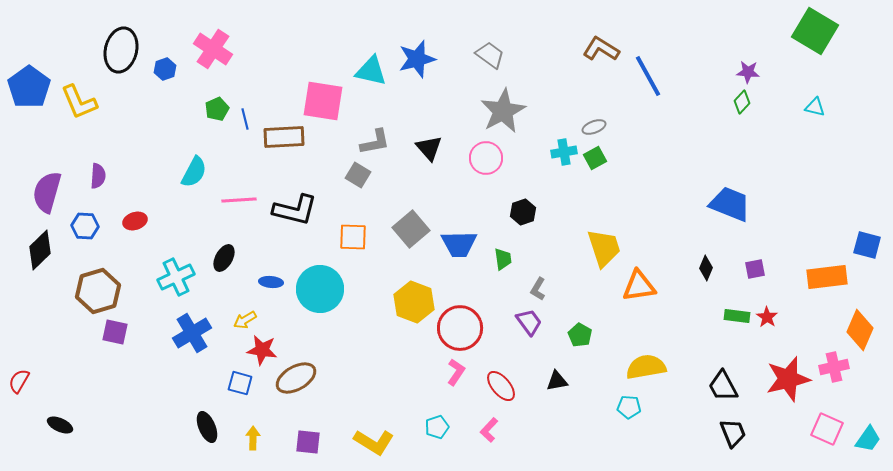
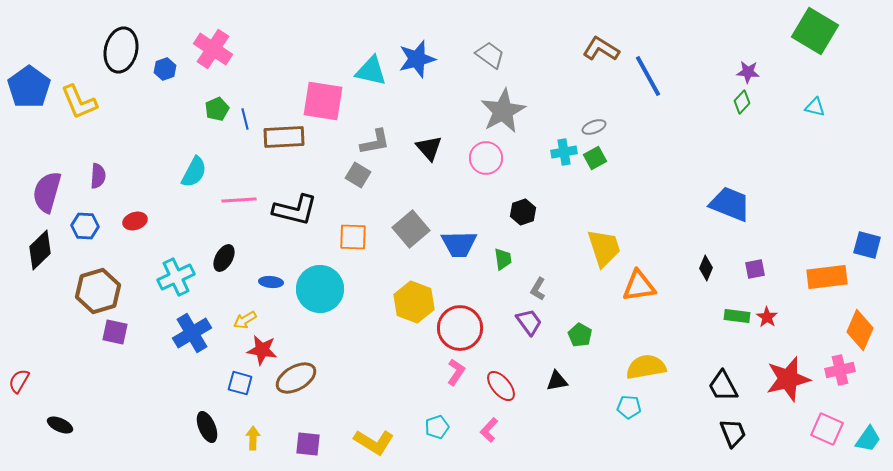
pink cross at (834, 367): moved 6 px right, 3 px down
purple square at (308, 442): moved 2 px down
